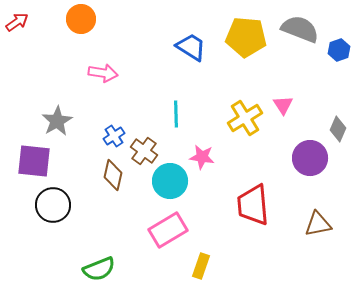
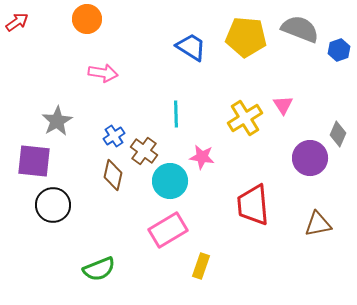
orange circle: moved 6 px right
gray diamond: moved 5 px down
